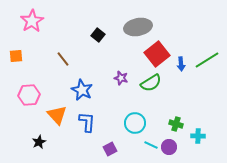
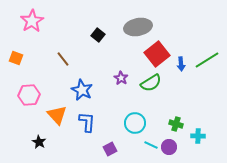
orange square: moved 2 px down; rotated 24 degrees clockwise
purple star: rotated 16 degrees clockwise
black star: rotated 16 degrees counterclockwise
